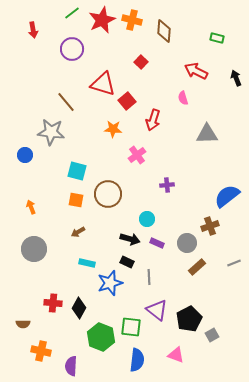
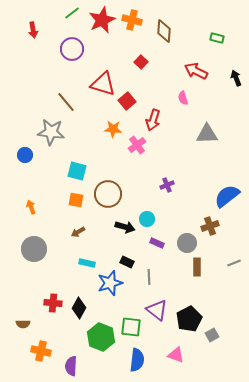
pink cross at (137, 155): moved 10 px up
purple cross at (167, 185): rotated 16 degrees counterclockwise
black arrow at (130, 239): moved 5 px left, 12 px up
brown rectangle at (197, 267): rotated 48 degrees counterclockwise
